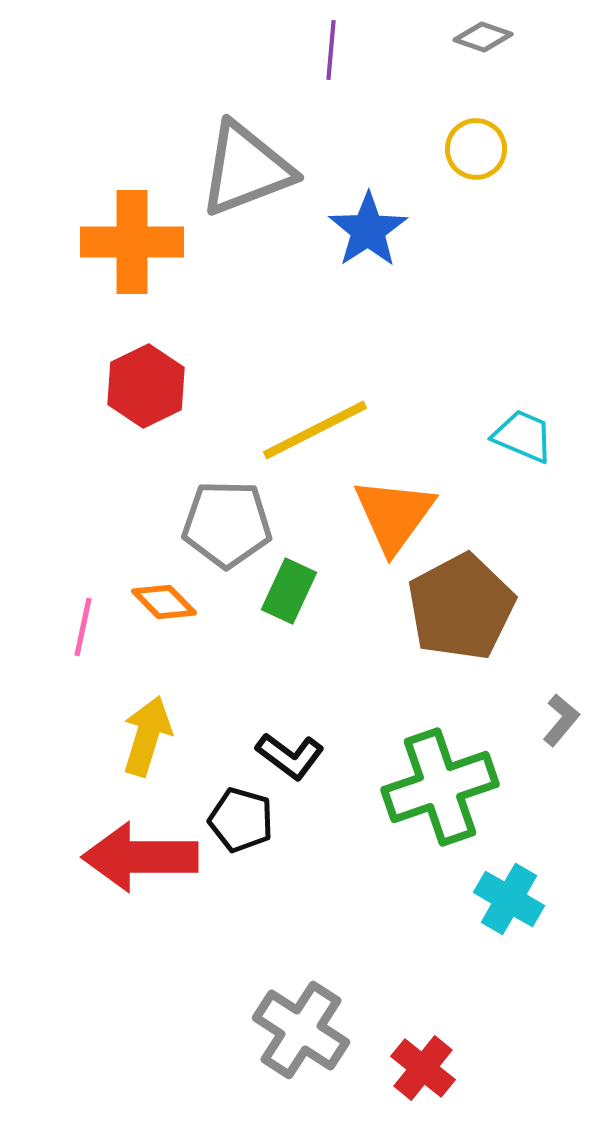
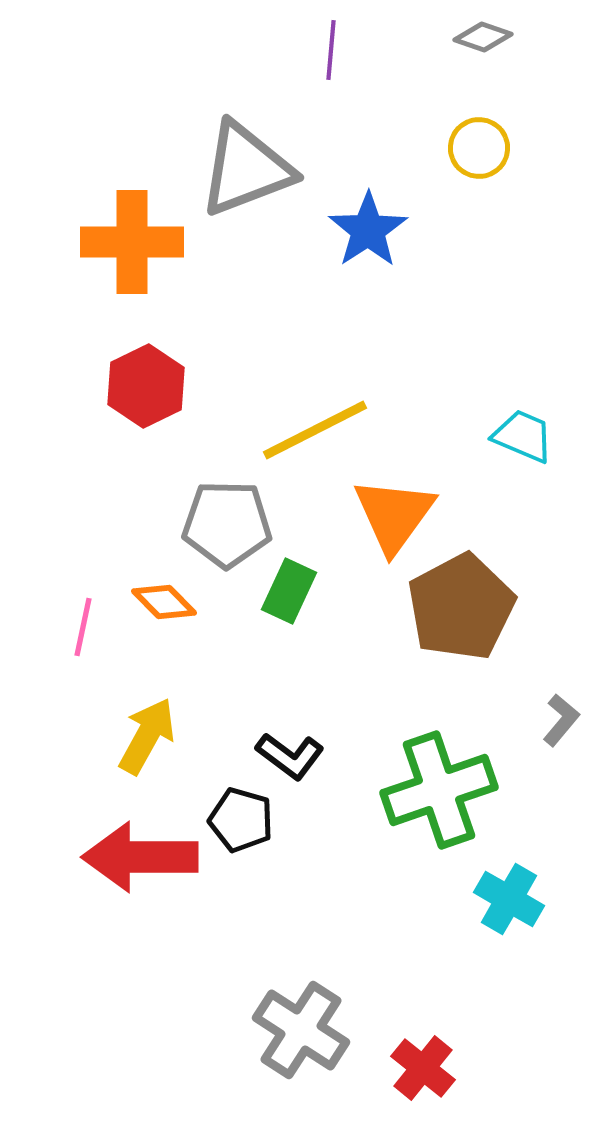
yellow circle: moved 3 px right, 1 px up
yellow arrow: rotated 12 degrees clockwise
green cross: moved 1 px left, 3 px down
